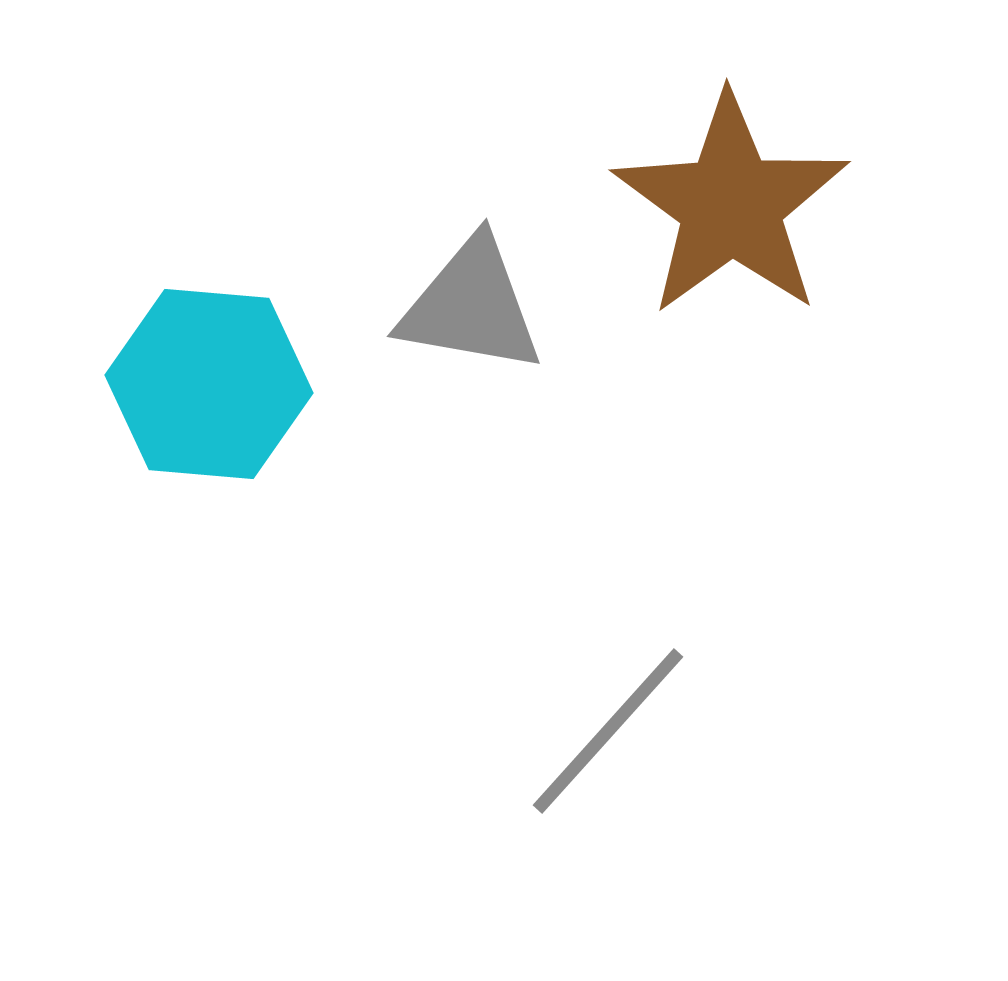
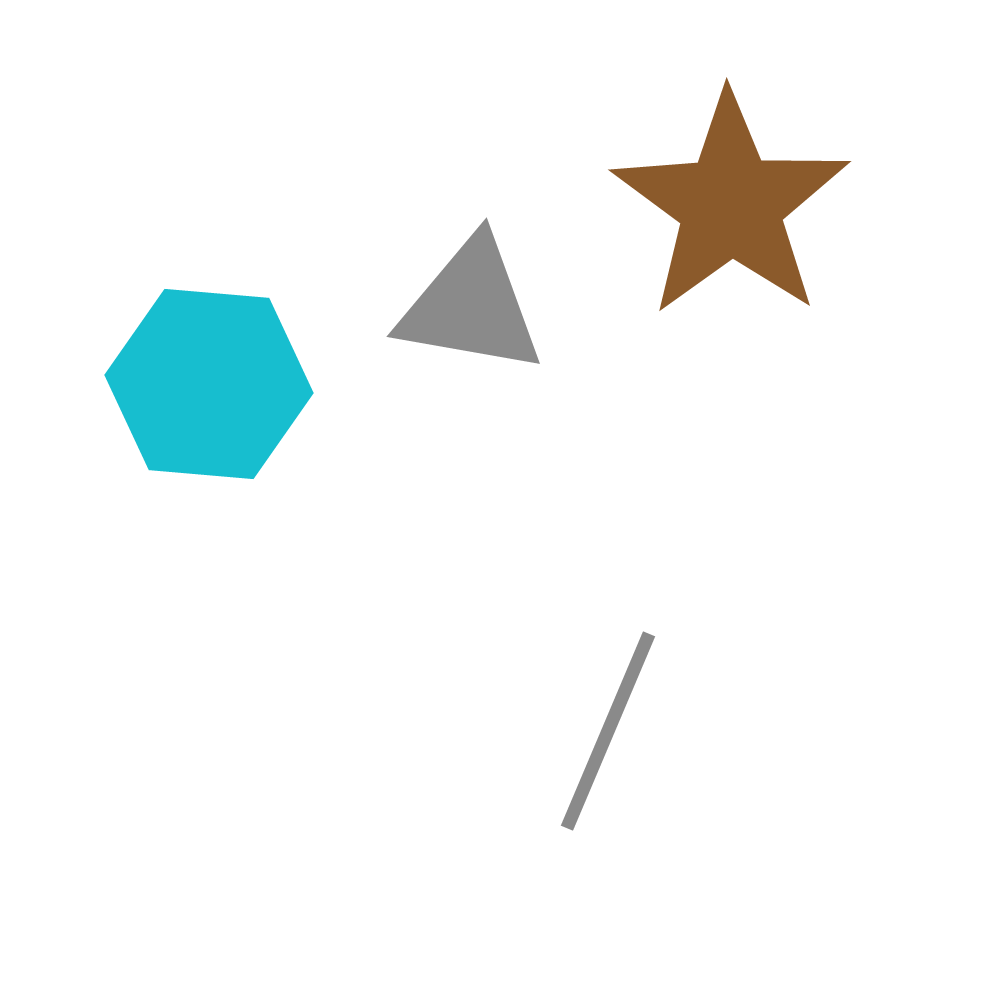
gray line: rotated 19 degrees counterclockwise
